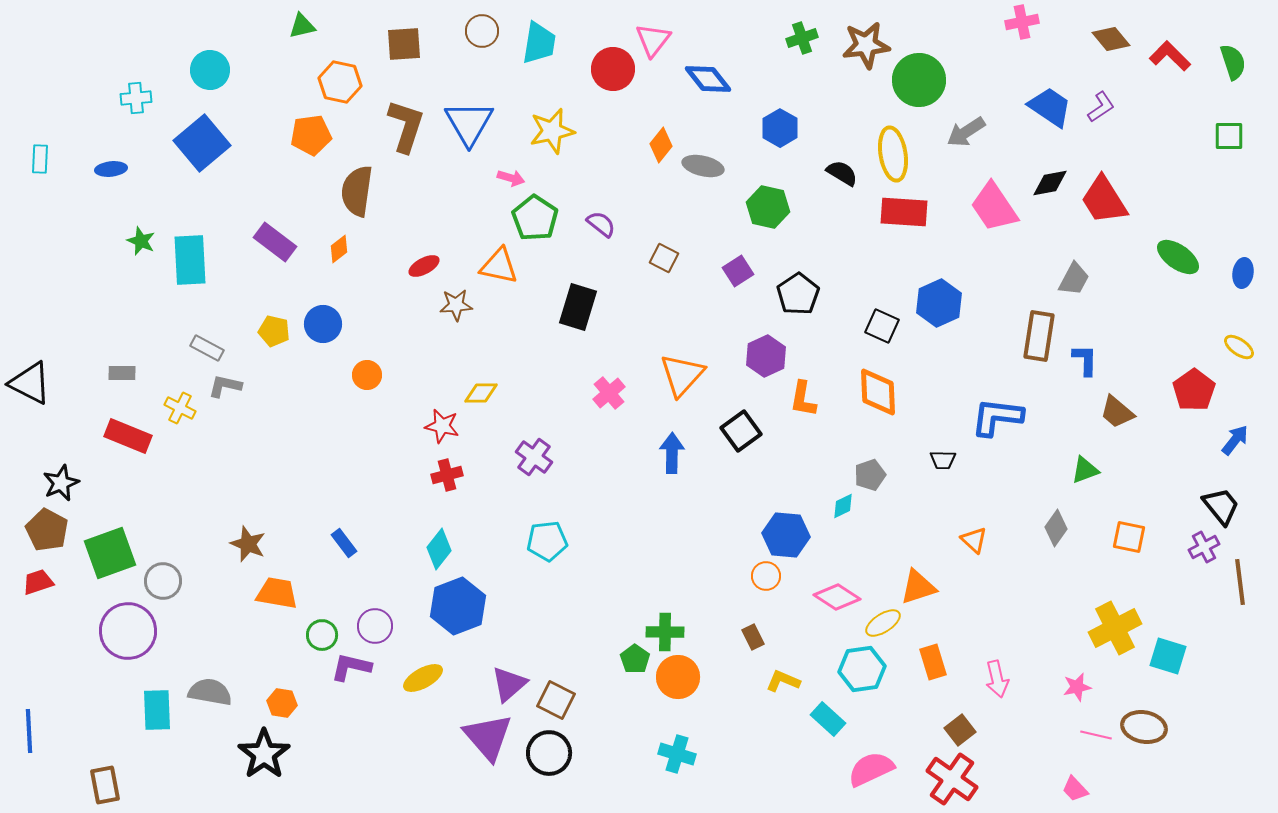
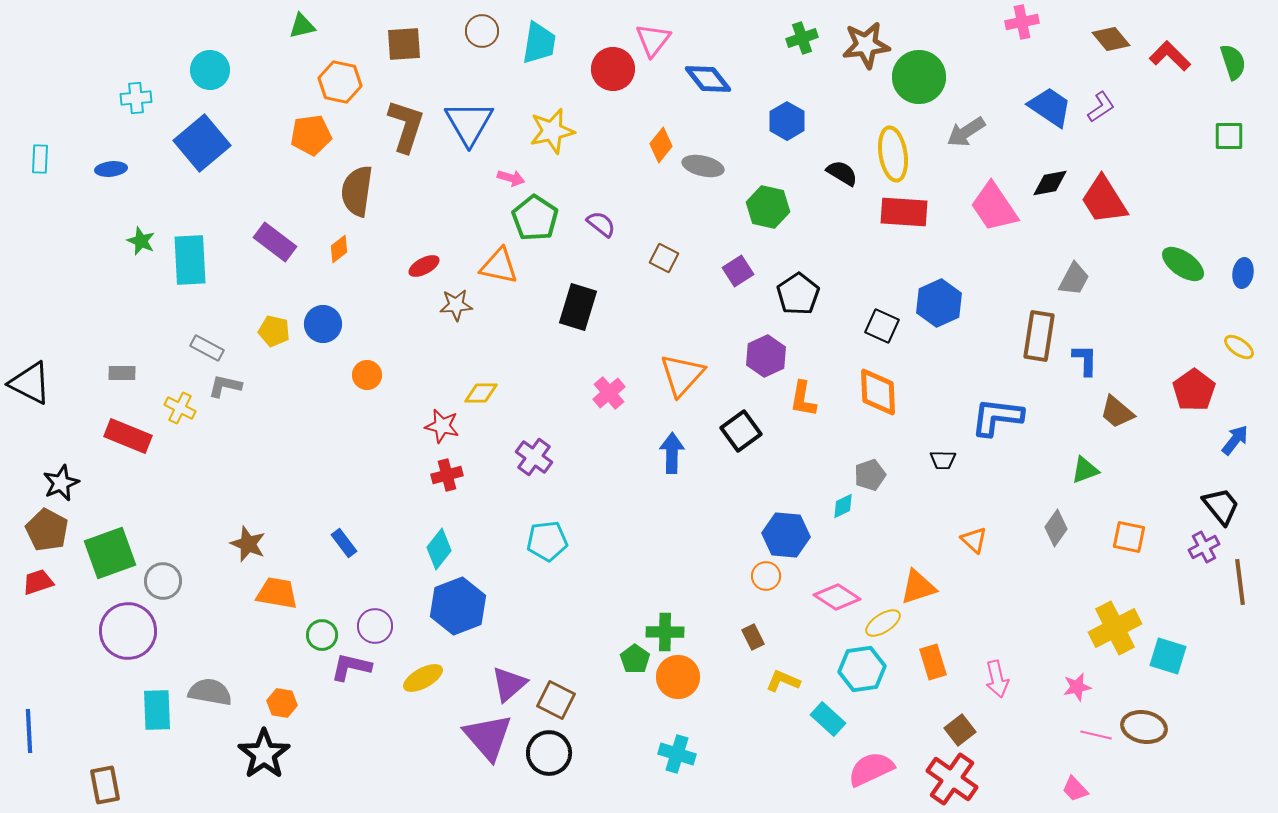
green circle at (919, 80): moved 3 px up
blue hexagon at (780, 128): moved 7 px right, 7 px up
green ellipse at (1178, 257): moved 5 px right, 7 px down
